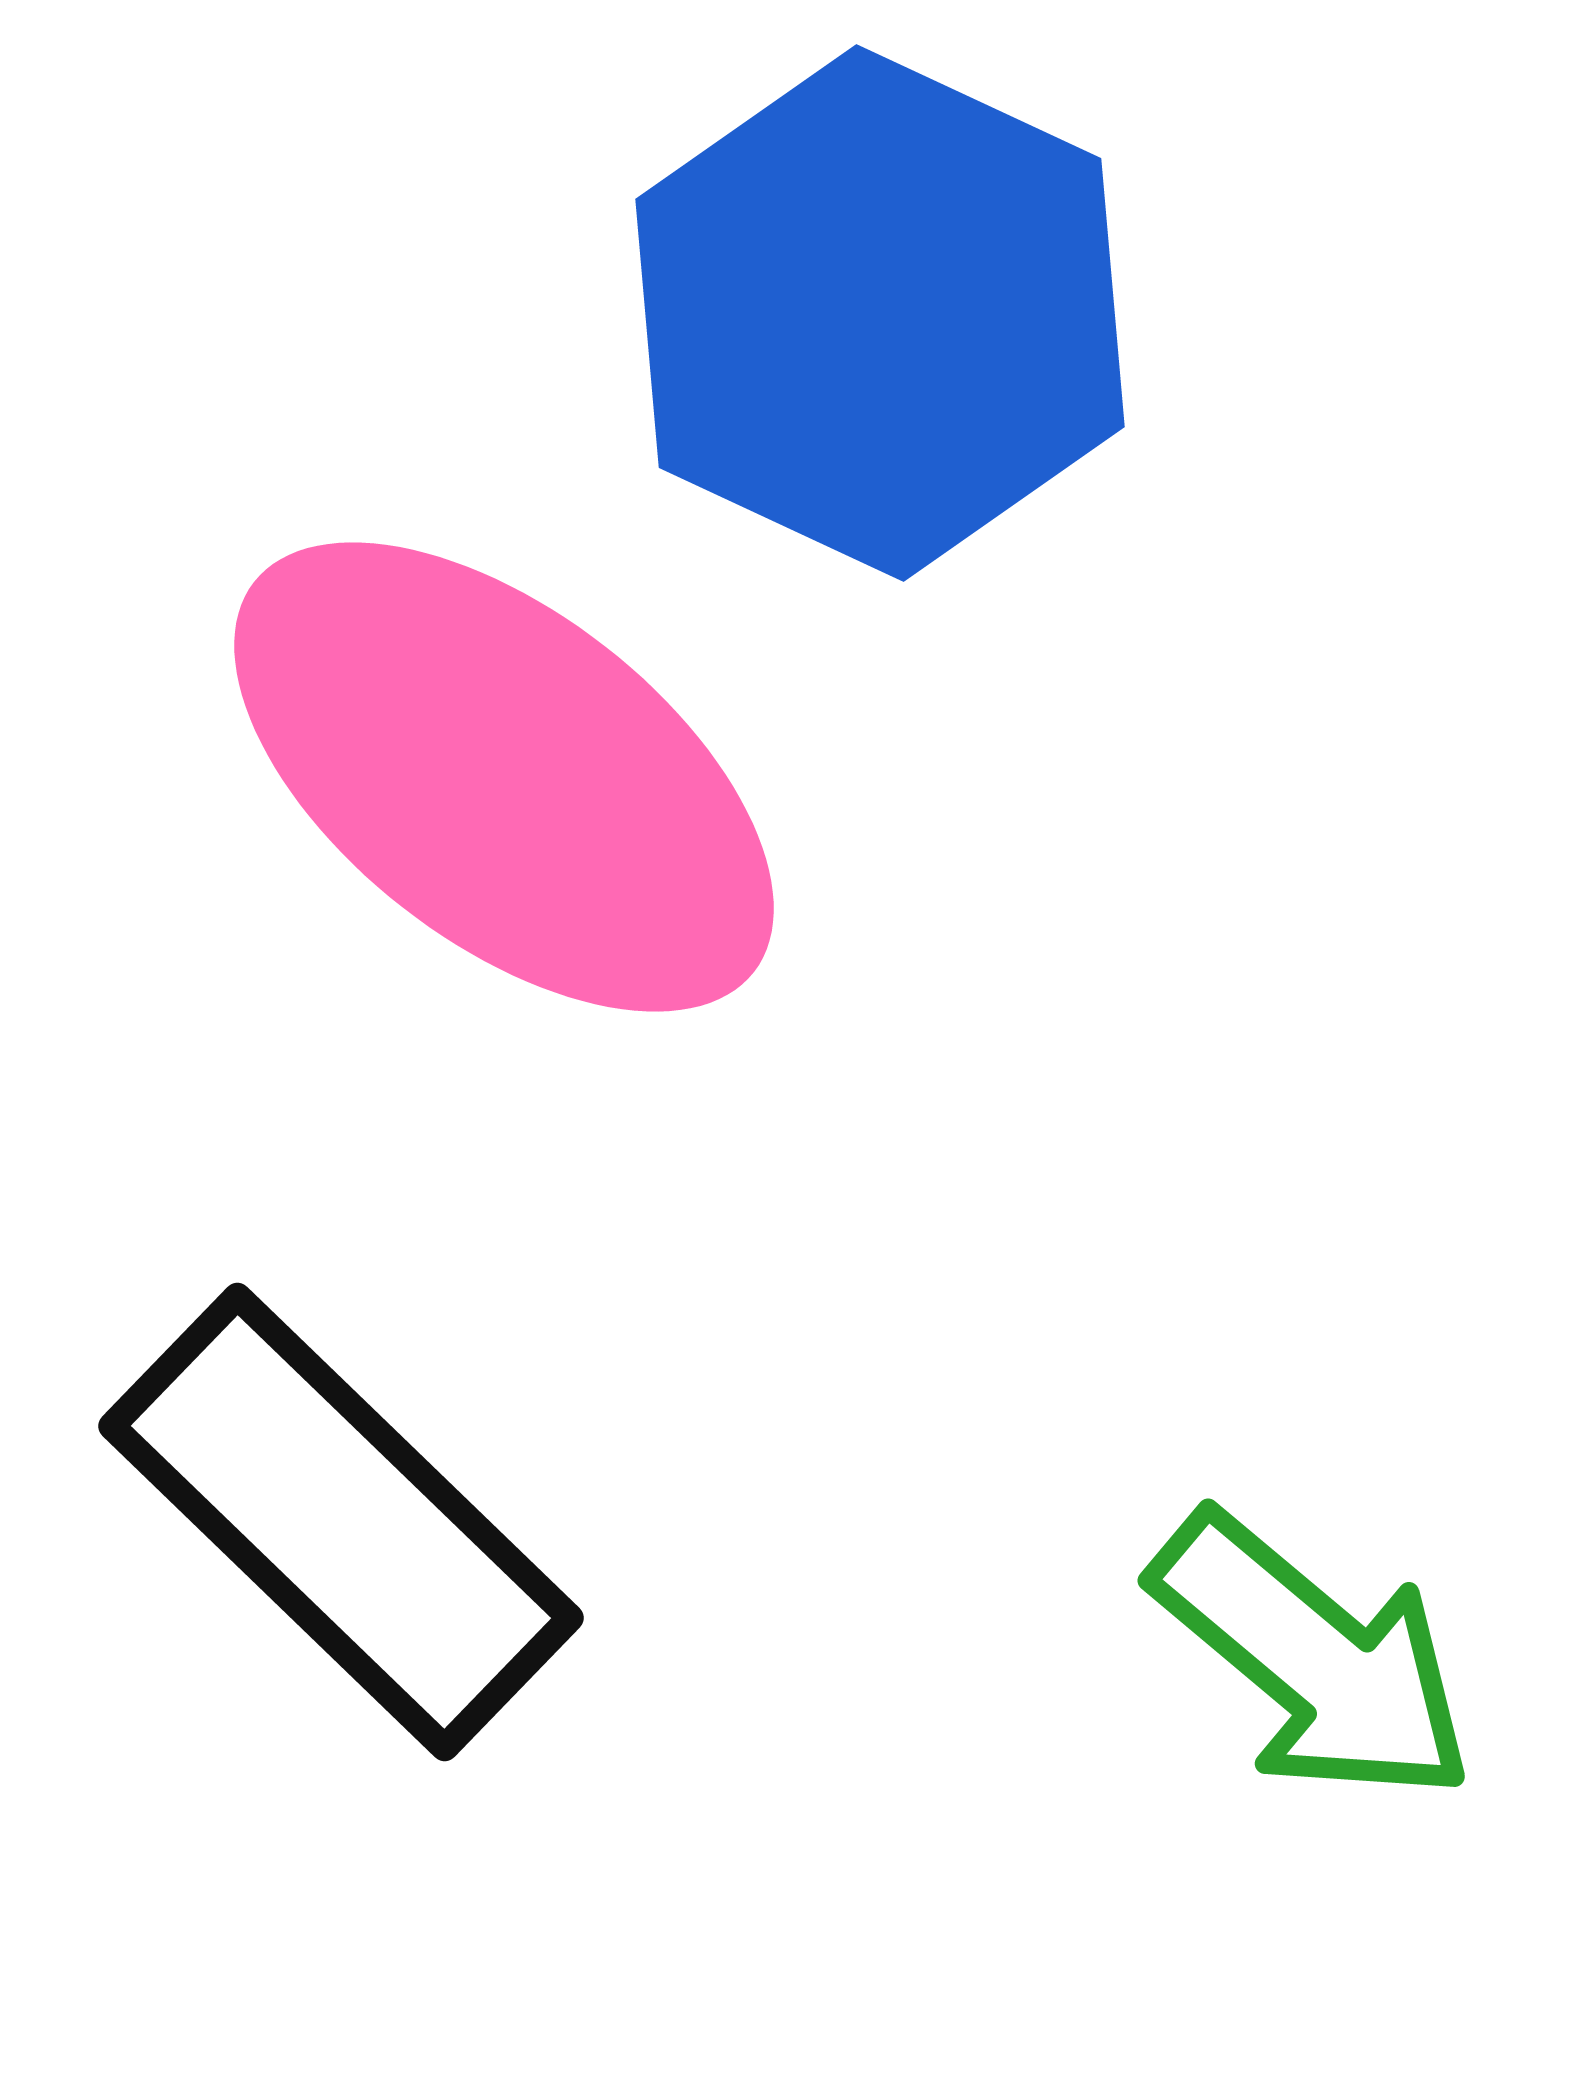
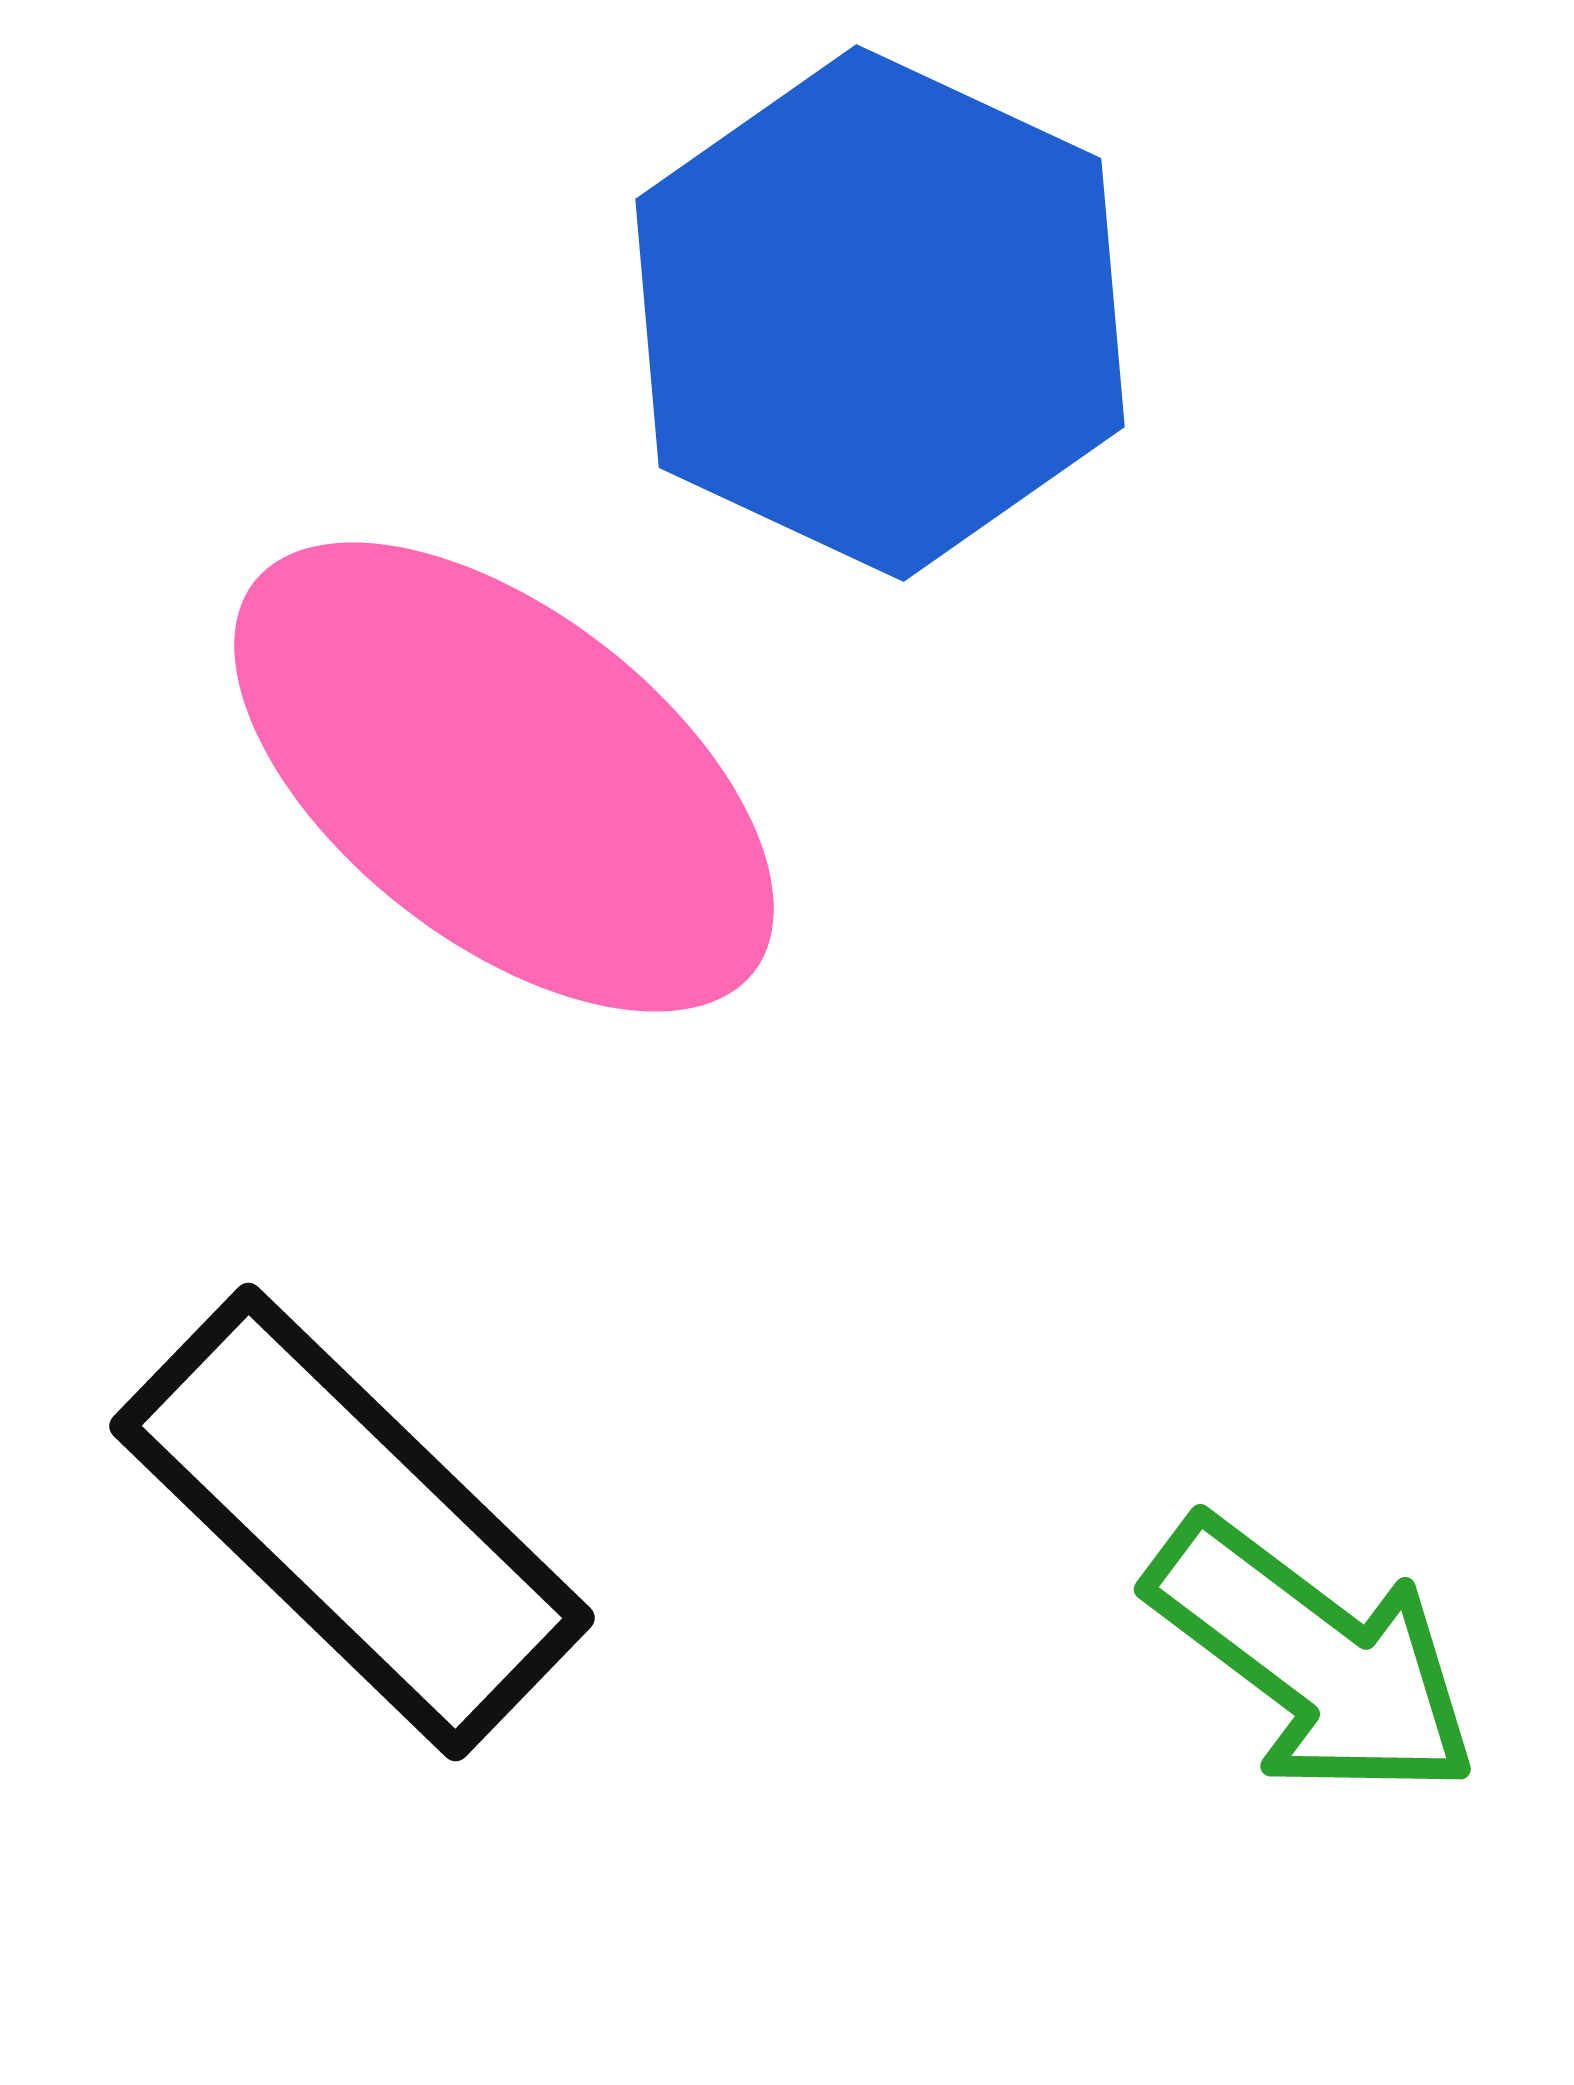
black rectangle: moved 11 px right
green arrow: rotated 3 degrees counterclockwise
